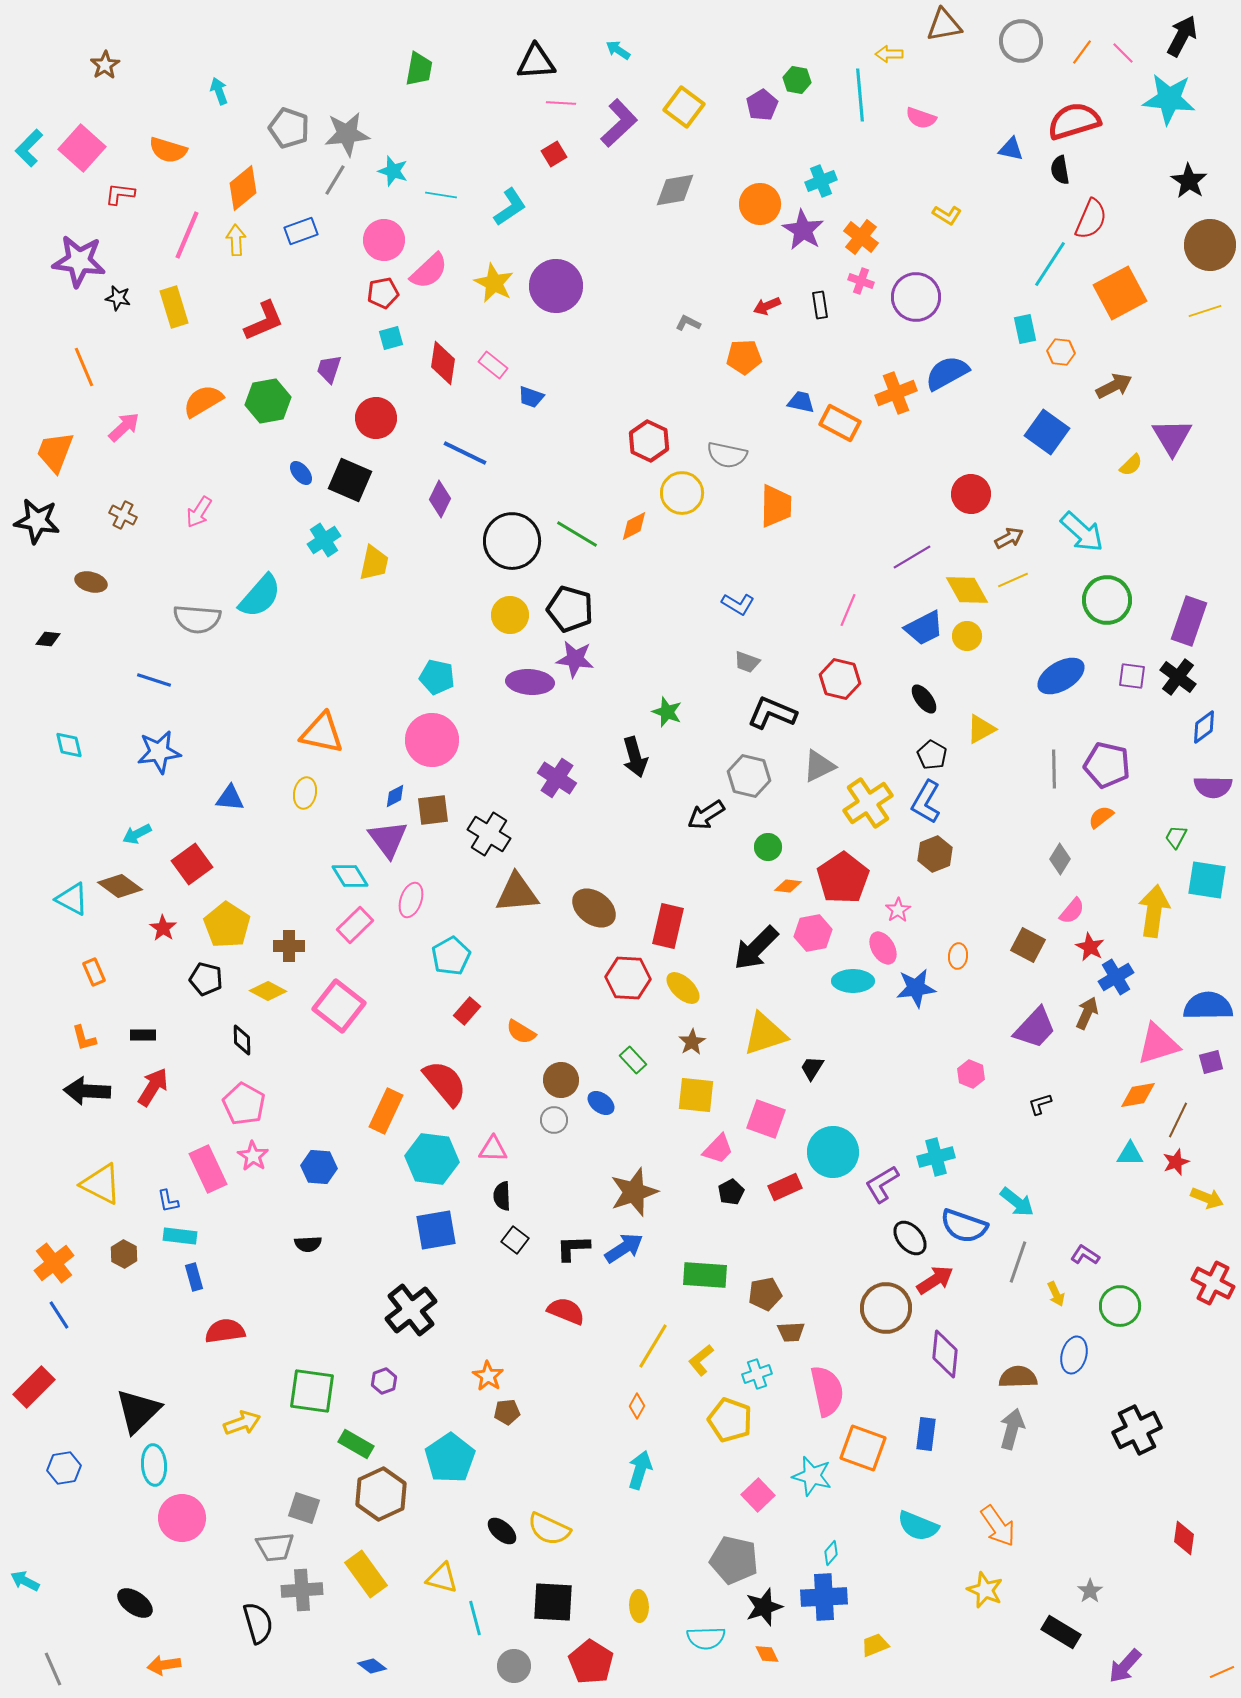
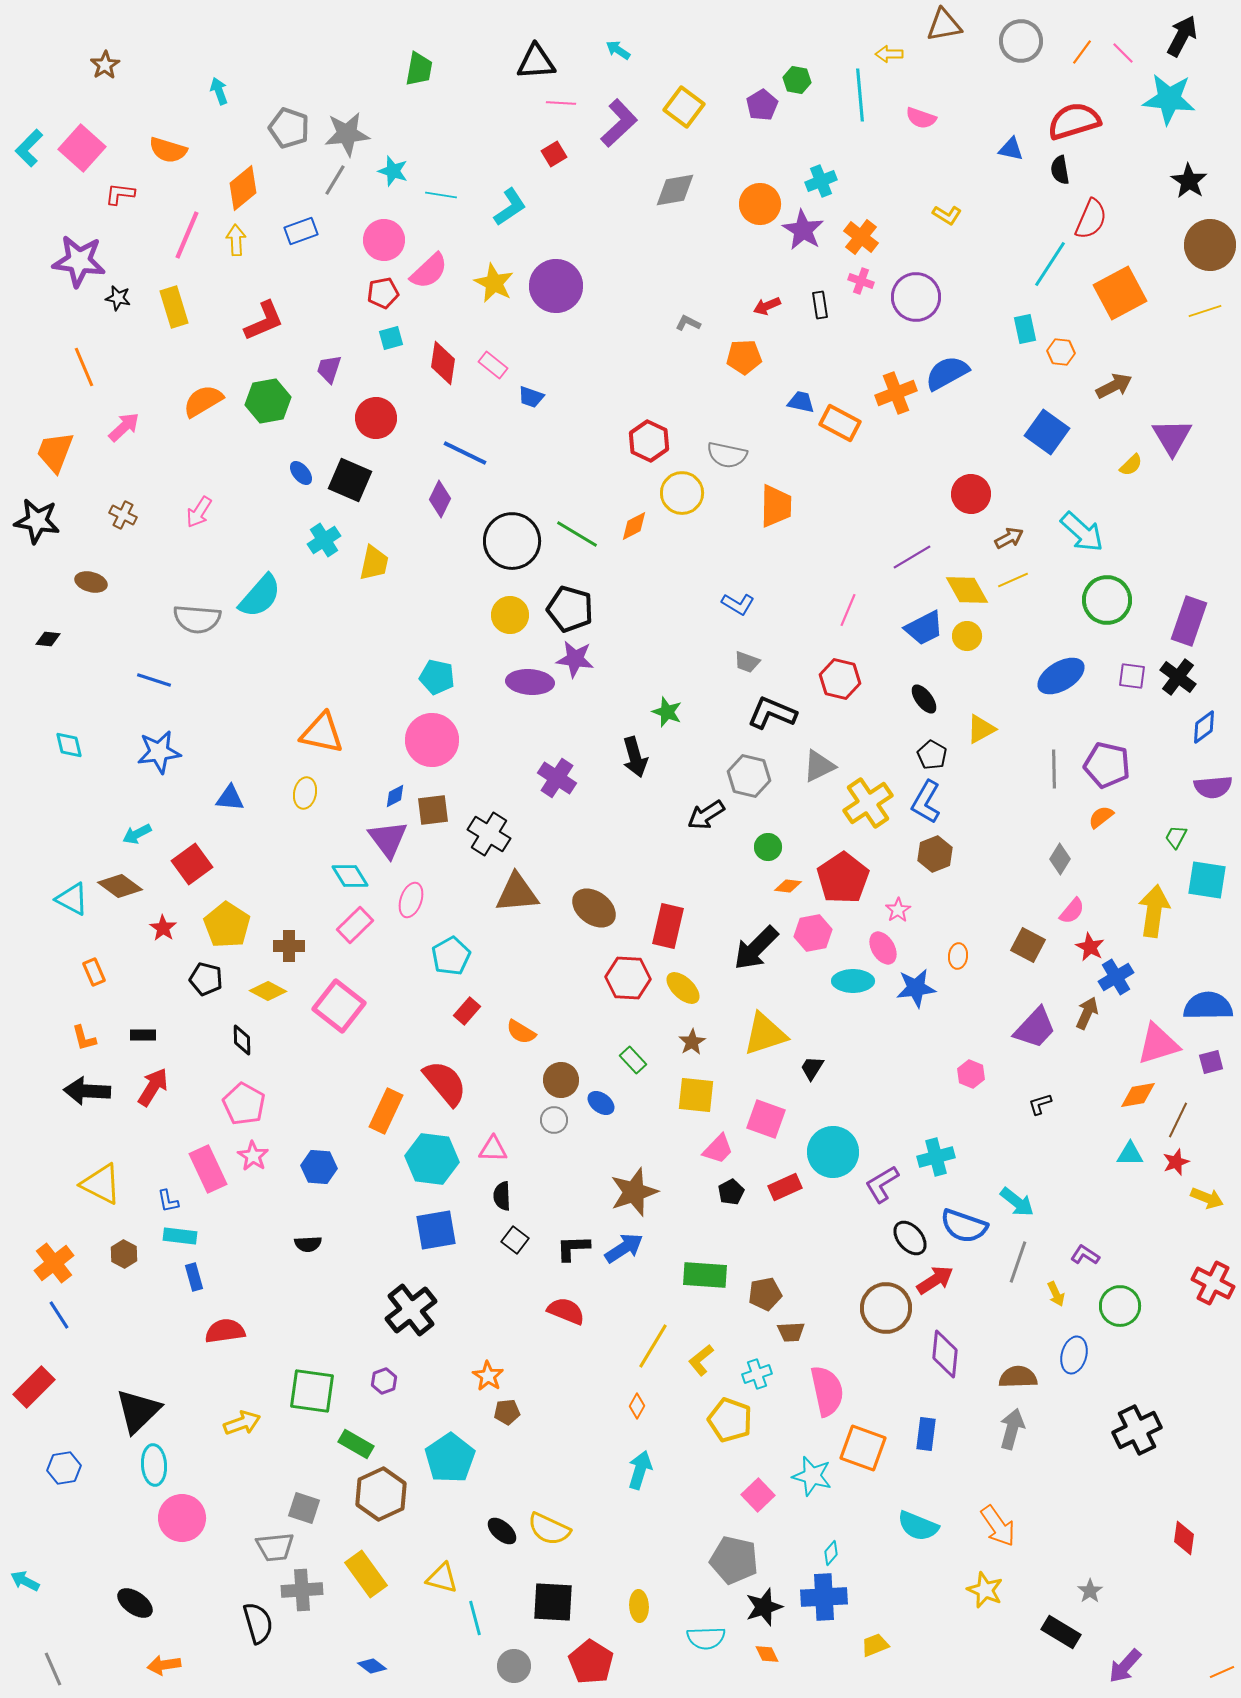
purple semicircle at (1213, 787): rotated 6 degrees counterclockwise
